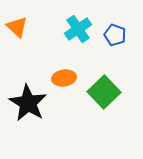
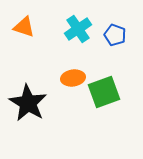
orange triangle: moved 7 px right; rotated 25 degrees counterclockwise
orange ellipse: moved 9 px right
green square: rotated 24 degrees clockwise
